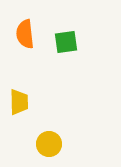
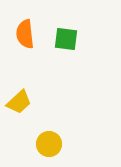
green square: moved 3 px up; rotated 15 degrees clockwise
yellow trapezoid: rotated 48 degrees clockwise
